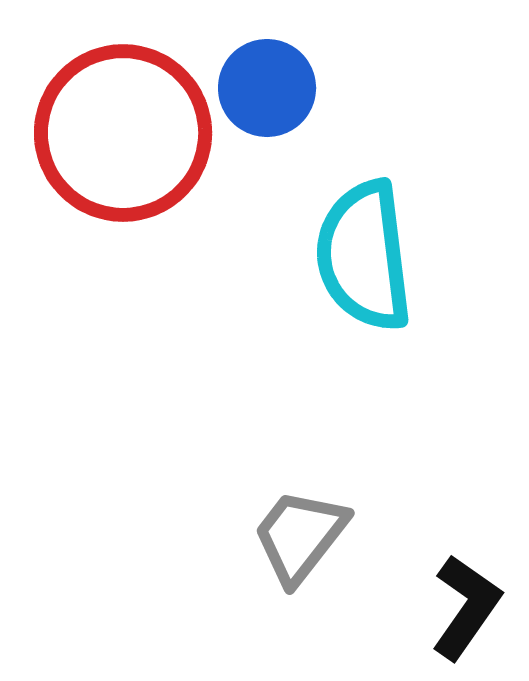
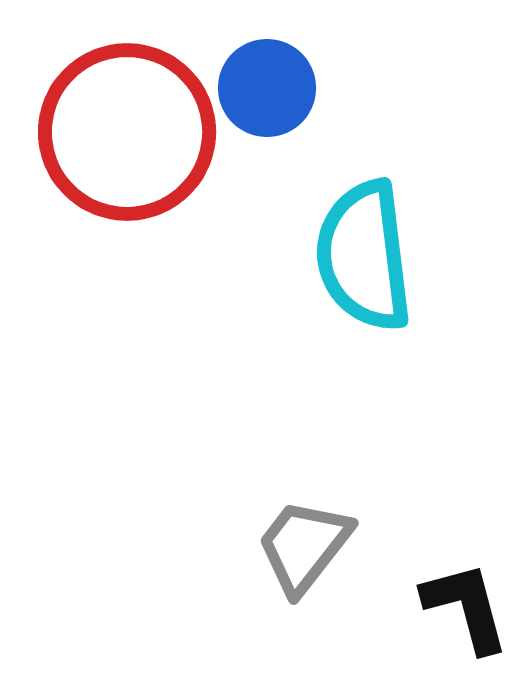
red circle: moved 4 px right, 1 px up
gray trapezoid: moved 4 px right, 10 px down
black L-shape: rotated 50 degrees counterclockwise
